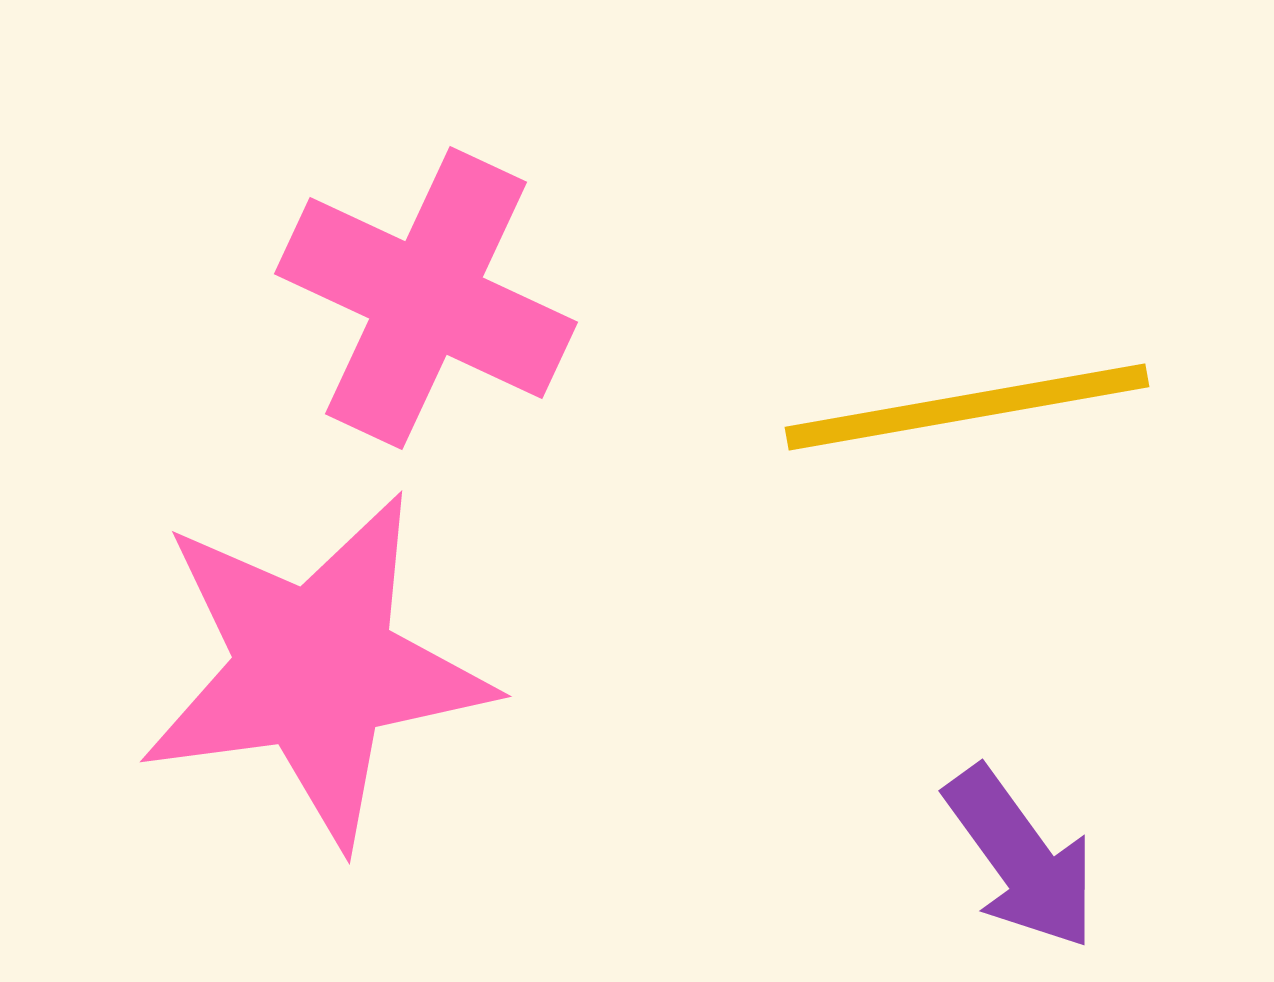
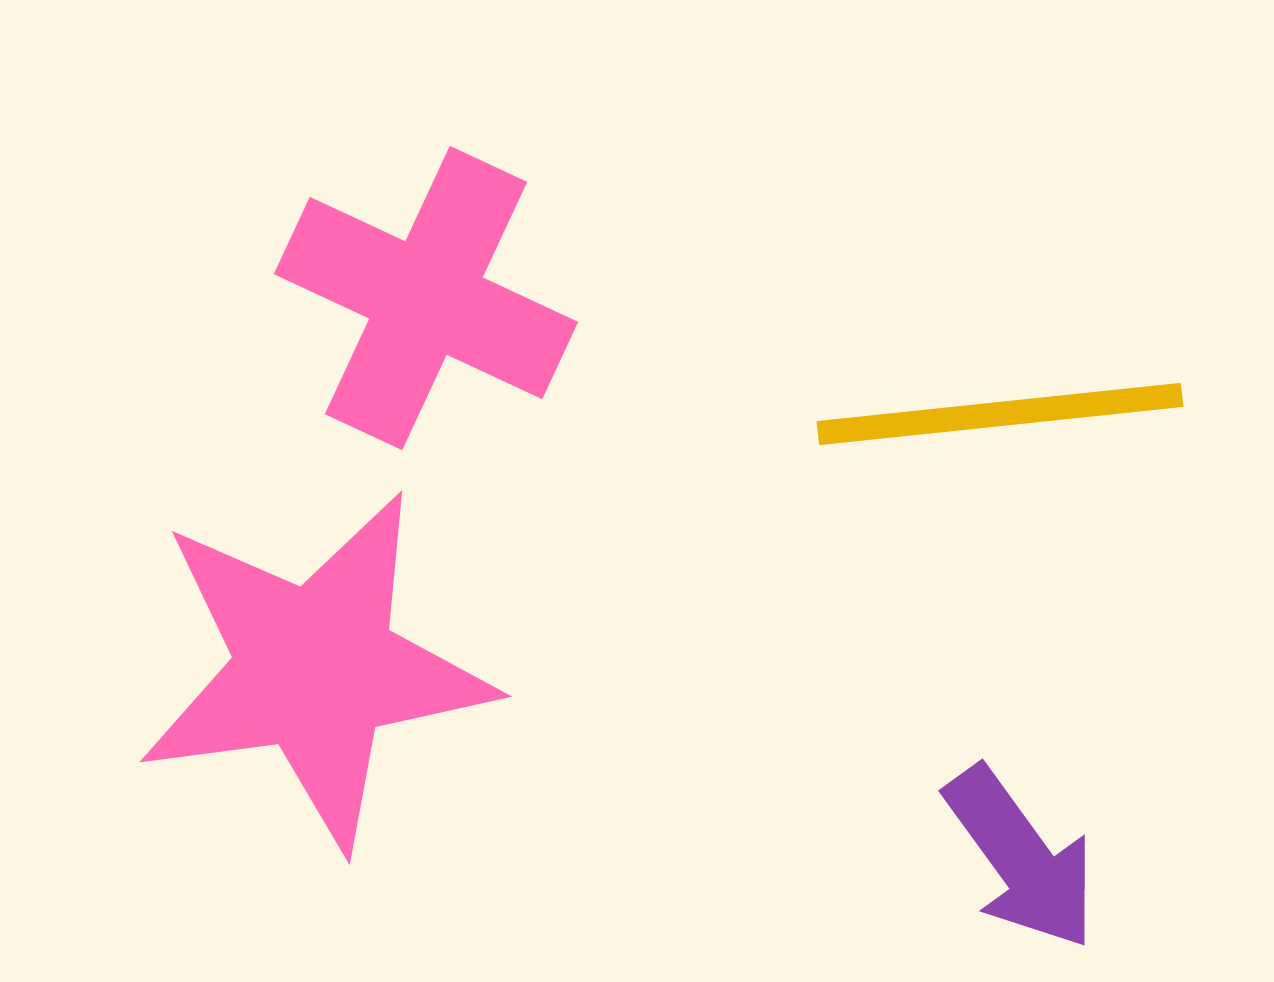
yellow line: moved 33 px right, 7 px down; rotated 4 degrees clockwise
